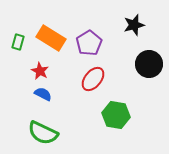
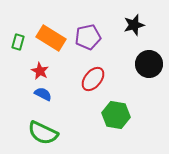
purple pentagon: moved 1 px left, 6 px up; rotated 20 degrees clockwise
